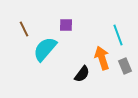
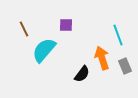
cyan semicircle: moved 1 px left, 1 px down
